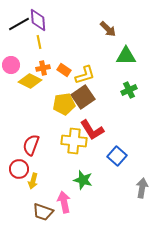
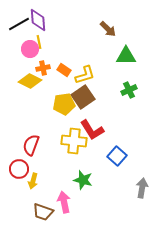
pink circle: moved 19 px right, 16 px up
